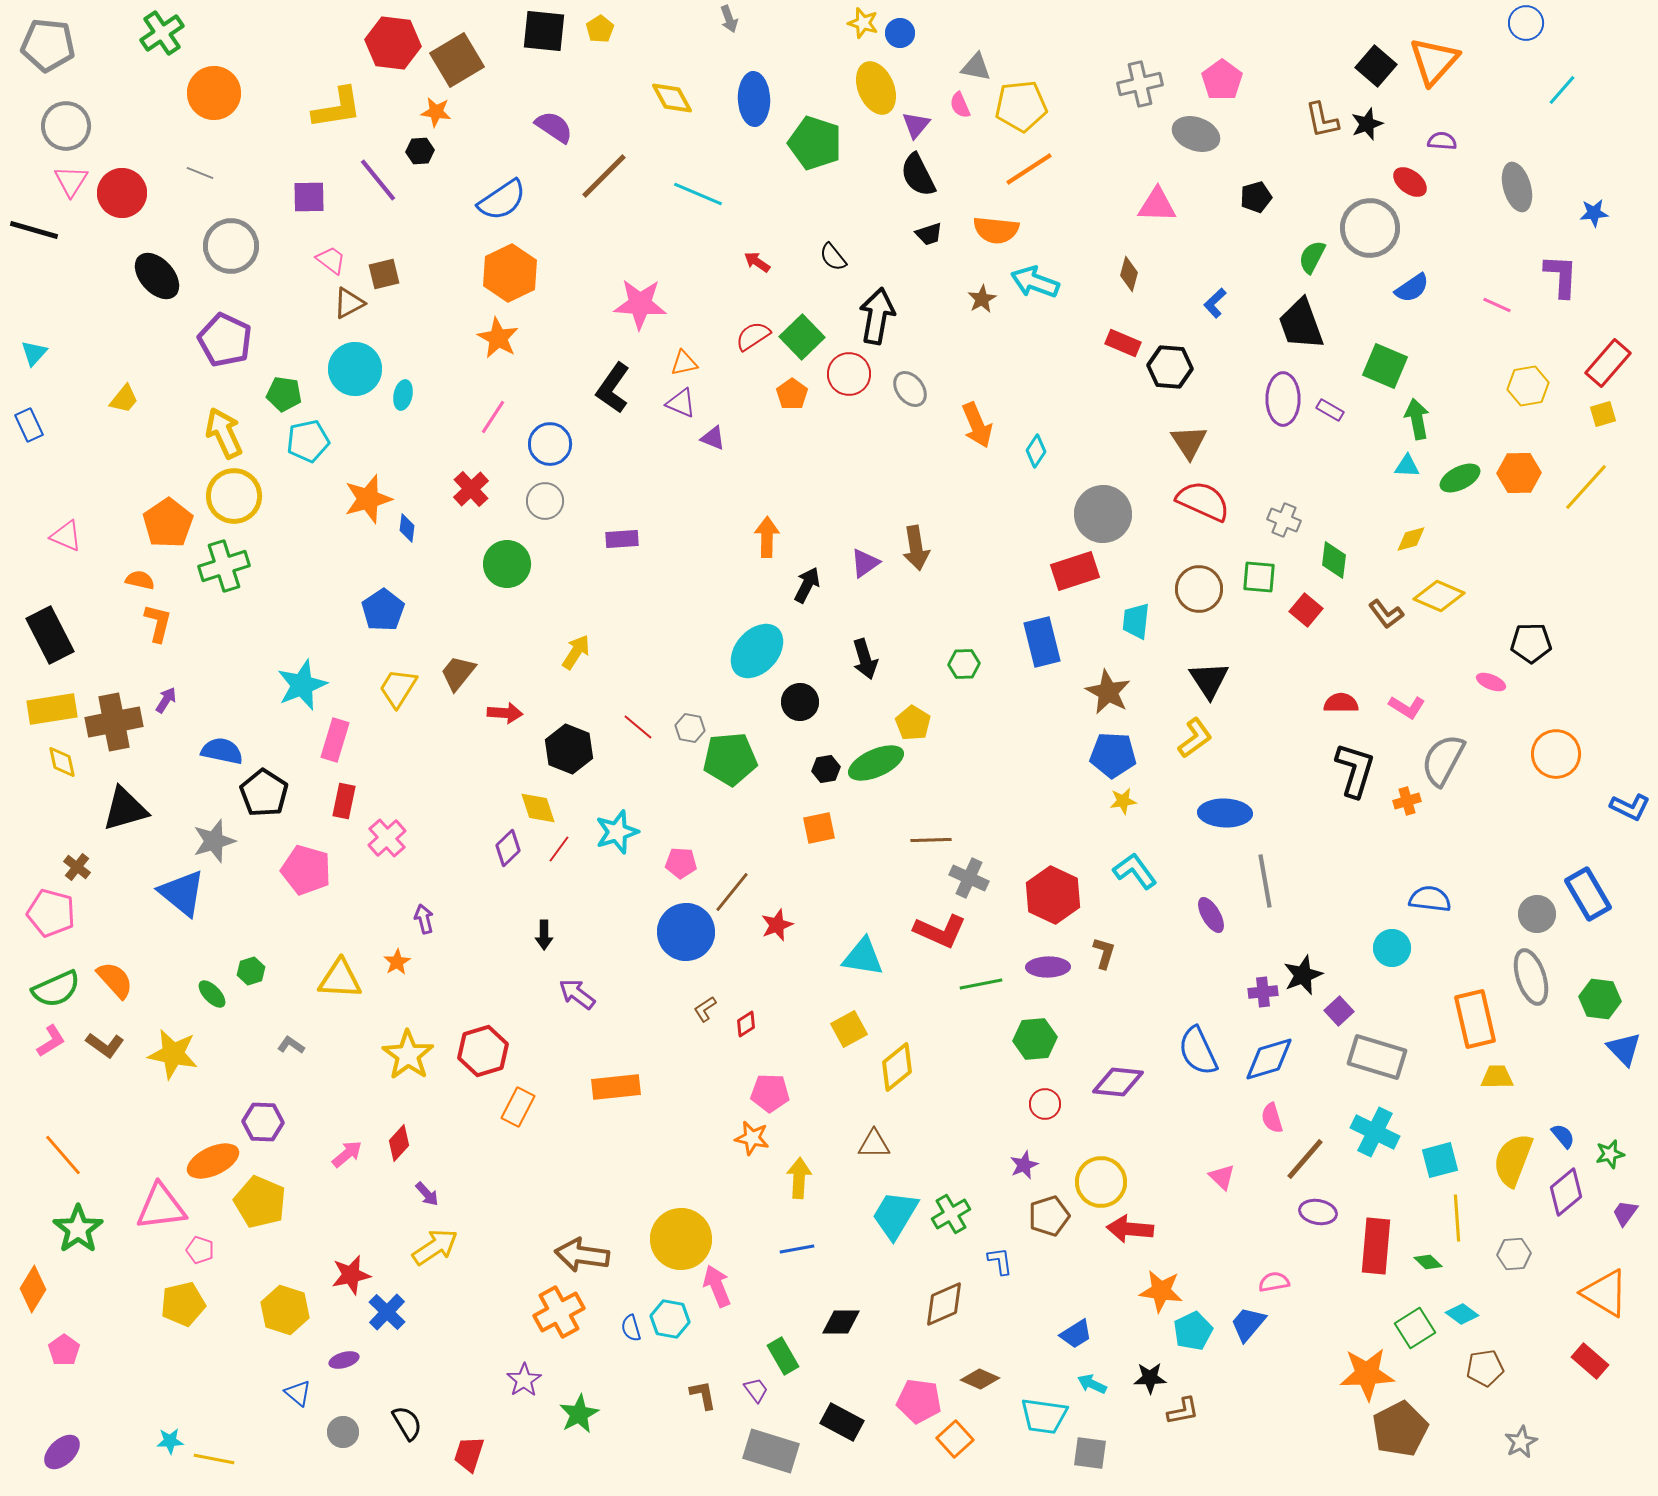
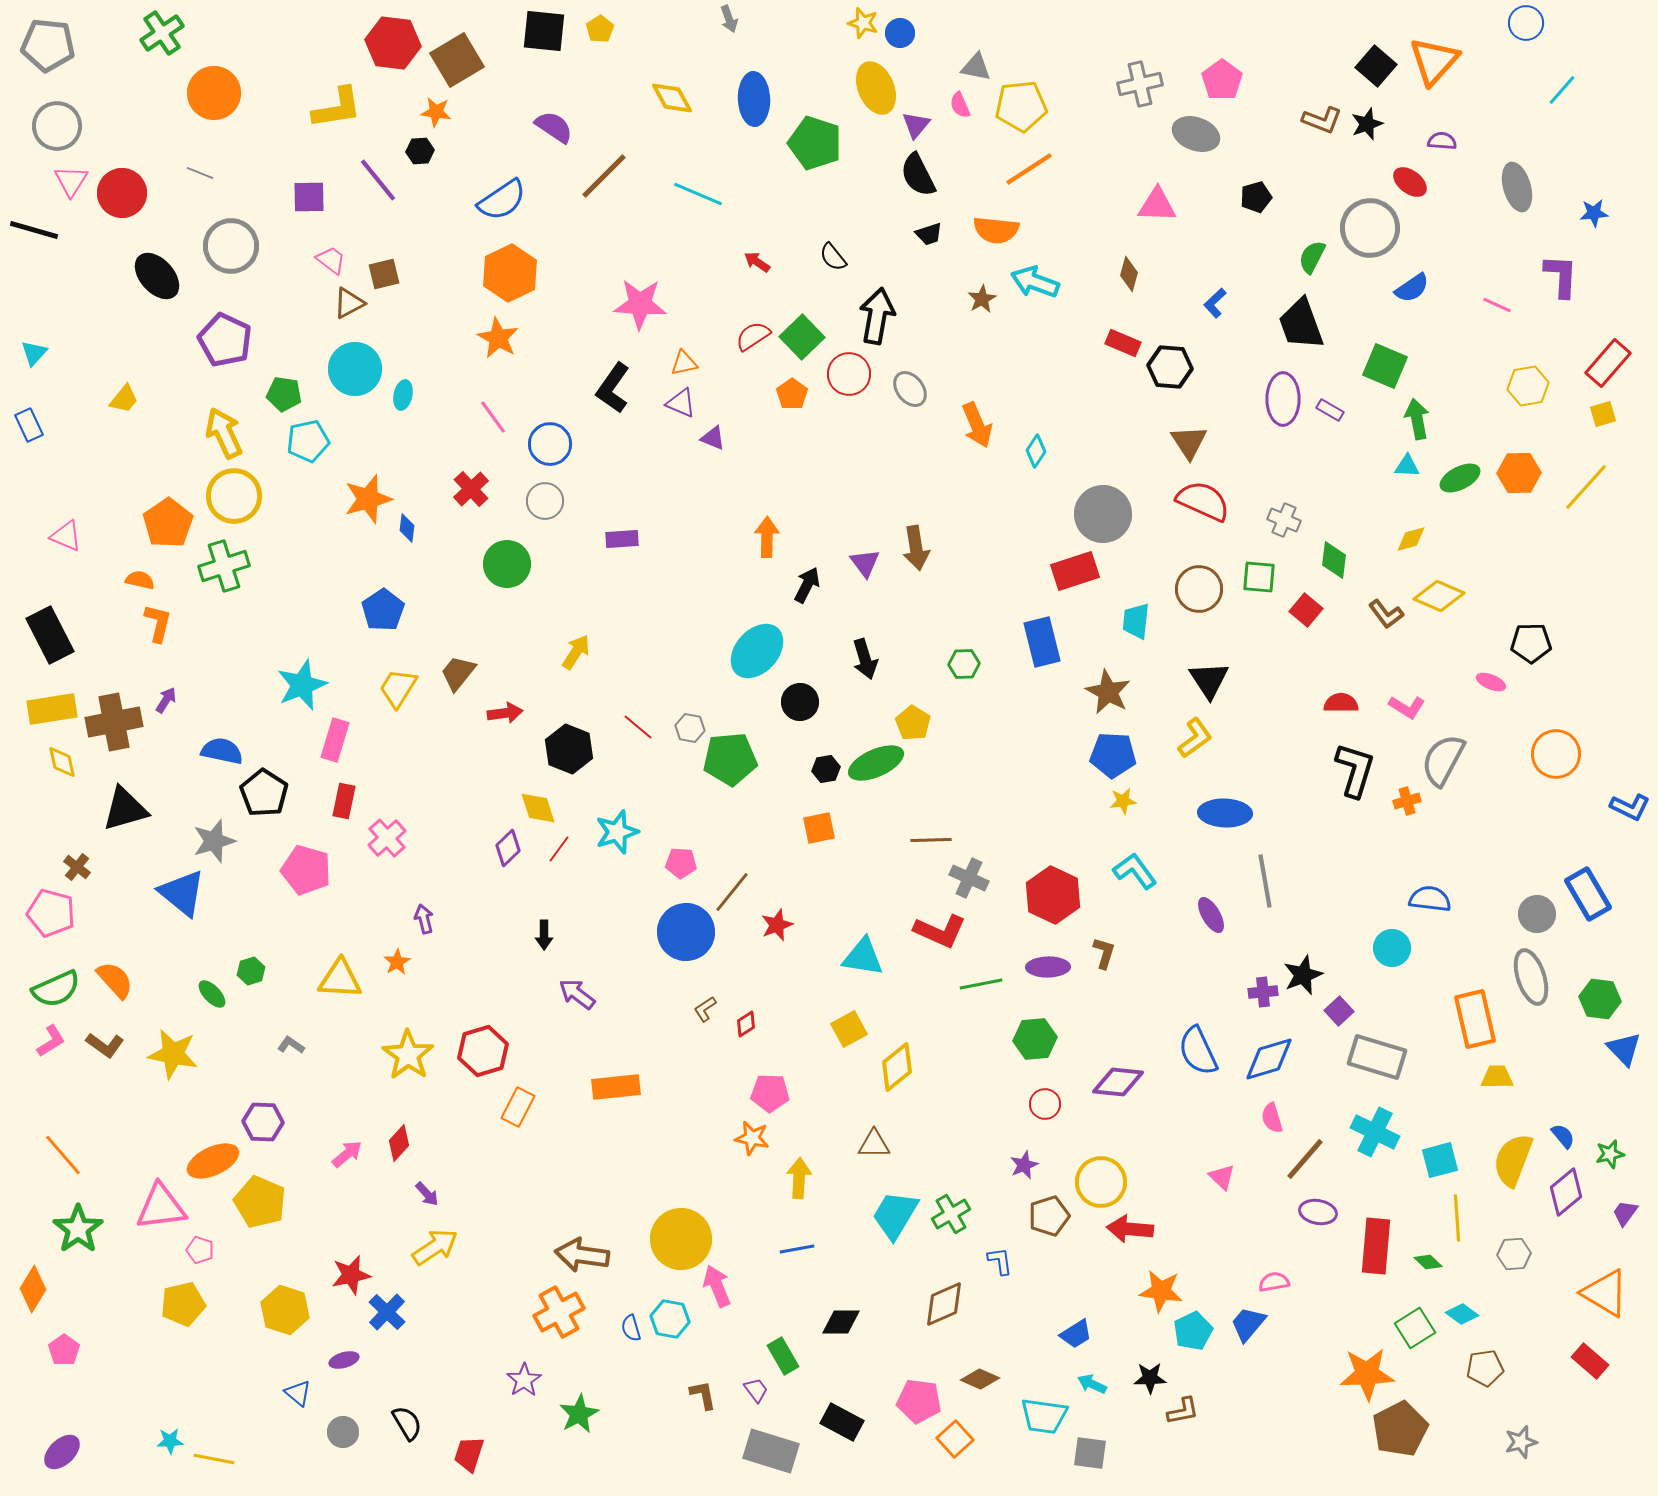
brown L-shape at (1322, 120): rotated 57 degrees counterclockwise
gray circle at (66, 126): moved 9 px left
pink line at (493, 417): rotated 69 degrees counterclockwise
purple triangle at (865, 563): rotated 32 degrees counterclockwise
red arrow at (505, 713): rotated 12 degrees counterclockwise
gray star at (1521, 1442): rotated 12 degrees clockwise
